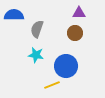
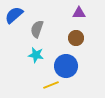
blue semicircle: rotated 42 degrees counterclockwise
brown circle: moved 1 px right, 5 px down
yellow line: moved 1 px left
